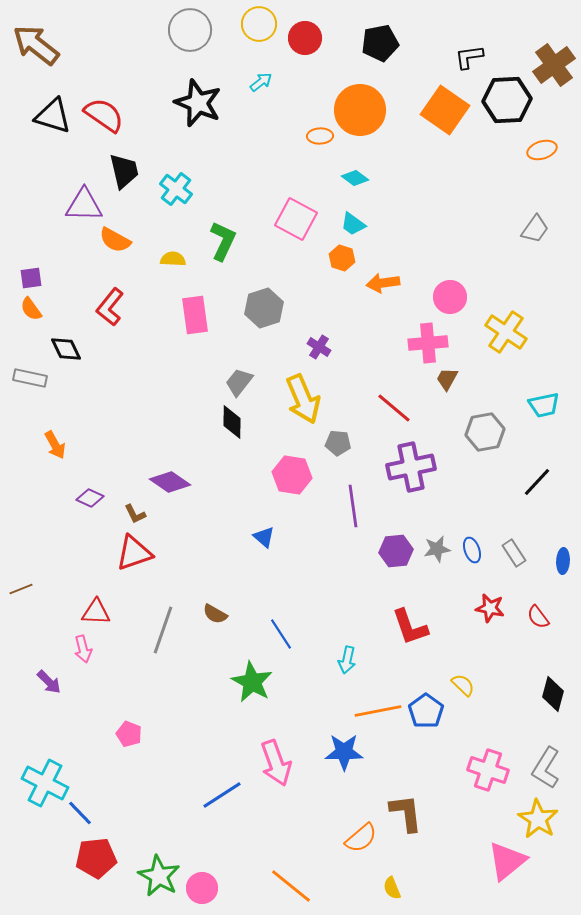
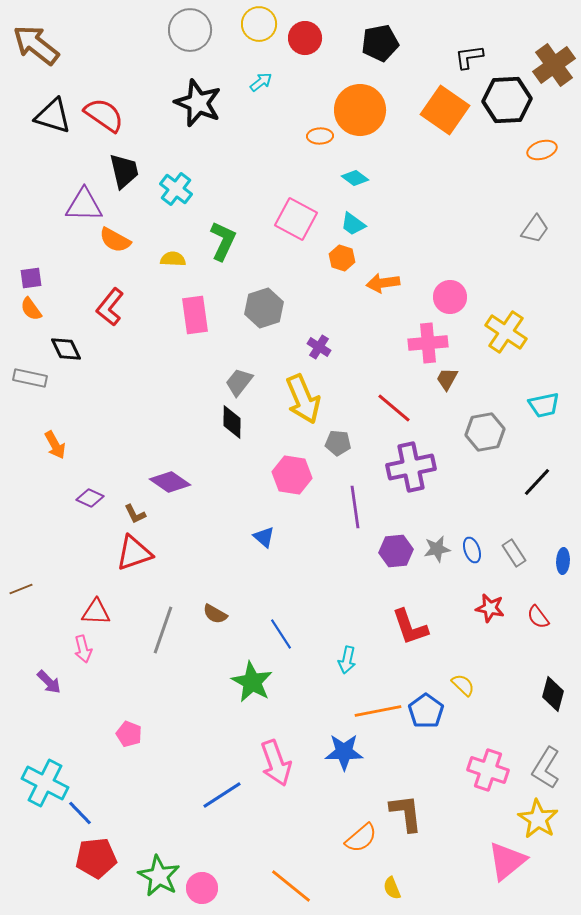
purple line at (353, 506): moved 2 px right, 1 px down
